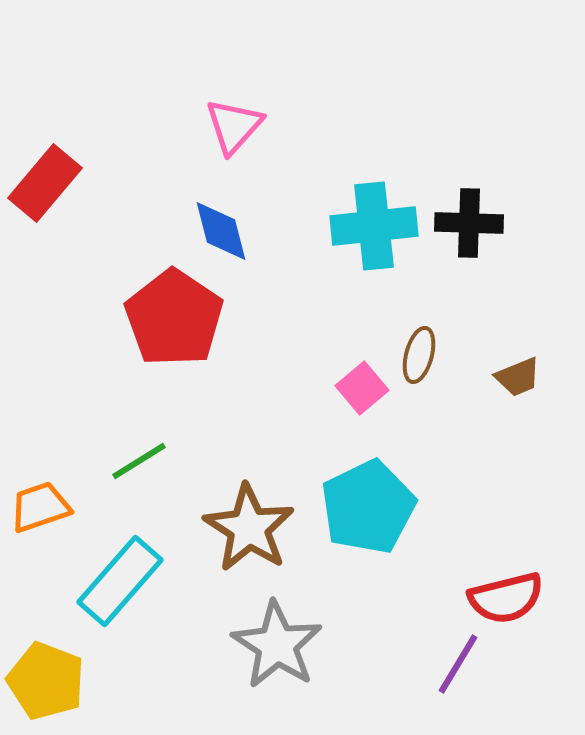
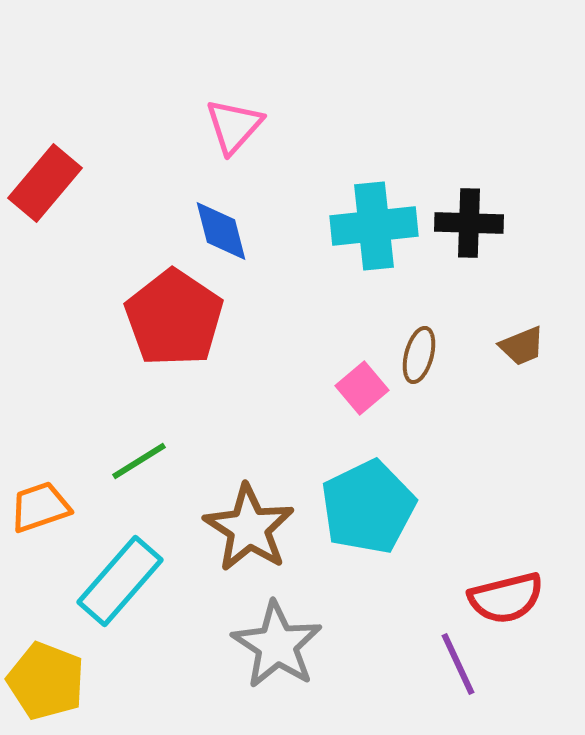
brown trapezoid: moved 4 px right, 31 px up
purple line: rotated 56 degrees counterclockwise
